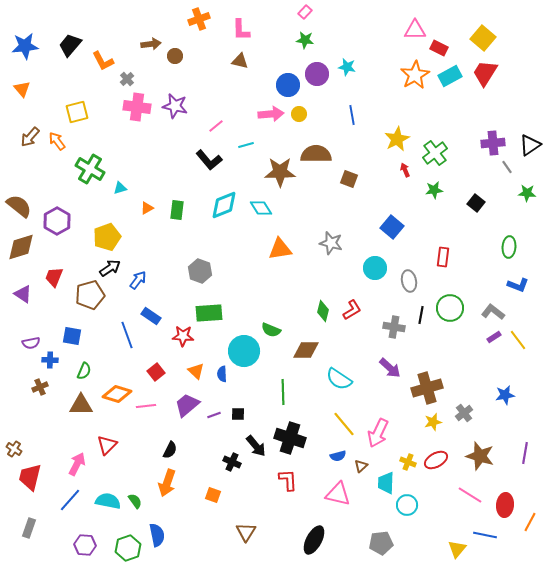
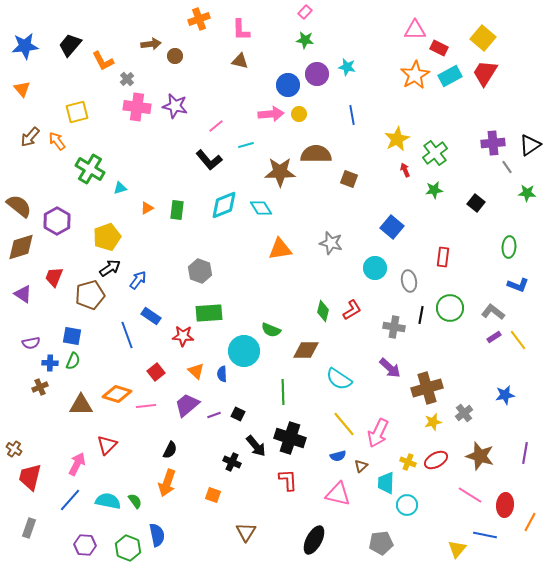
blue cross at (50, 360): moved 3 px down
green semicircle at (84, 371): moved 11 px left, 10 px up
black square at (238, 414): rotated 24 degrees clockwise
green hexagon at (128, 548): rotated 20 degrees counterclockwise
